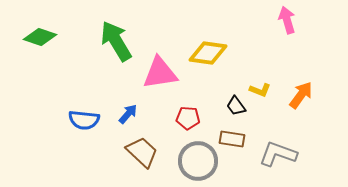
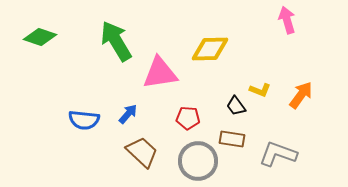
yellow diamond: moved 2 px right, 4 px up; rotated 9 degrees counterclockwise
